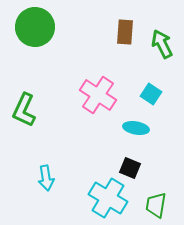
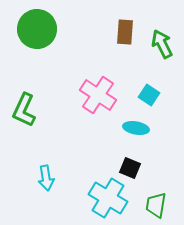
green circle: moved 2 px right, 2 px down
cyan square: moved 2 px left, 1 px down
